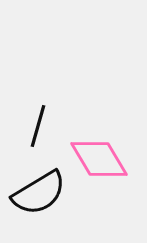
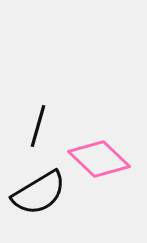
pink diamond: rotated 16 degrees counterclockwise
